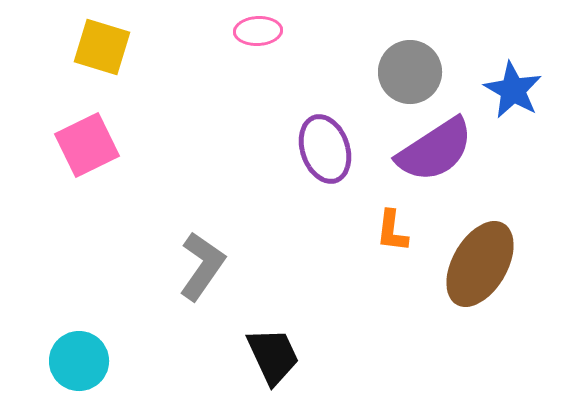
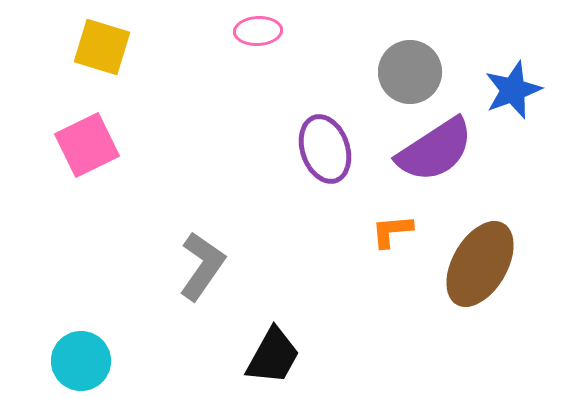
blue star: rotated 22 degrees clockwise
orange L-shape: rotated 78 degrees clockwise
black trapezoid: rotated 54 degrees clockwise
cyan circle: moved 2 px right
